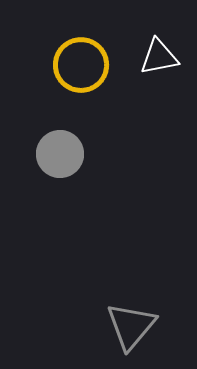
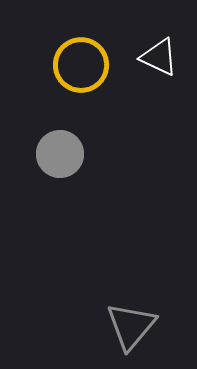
white triangle: rotated 36 degrees clockwise
